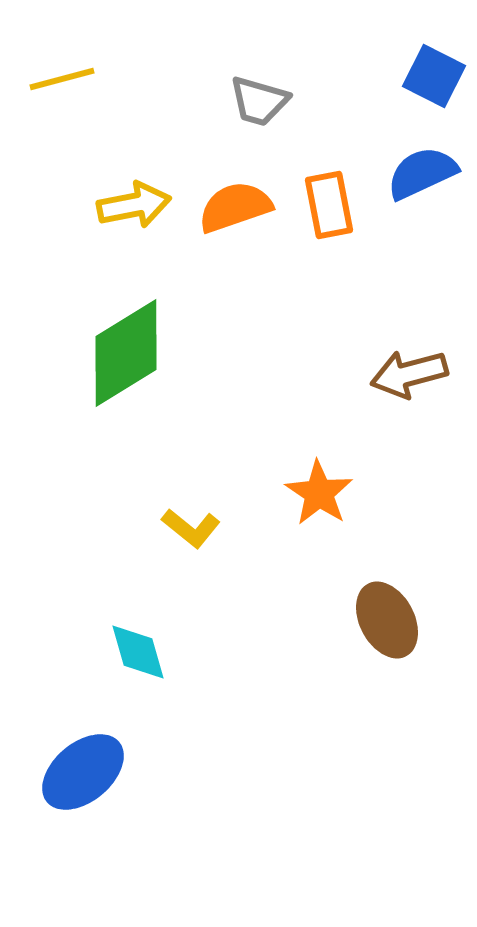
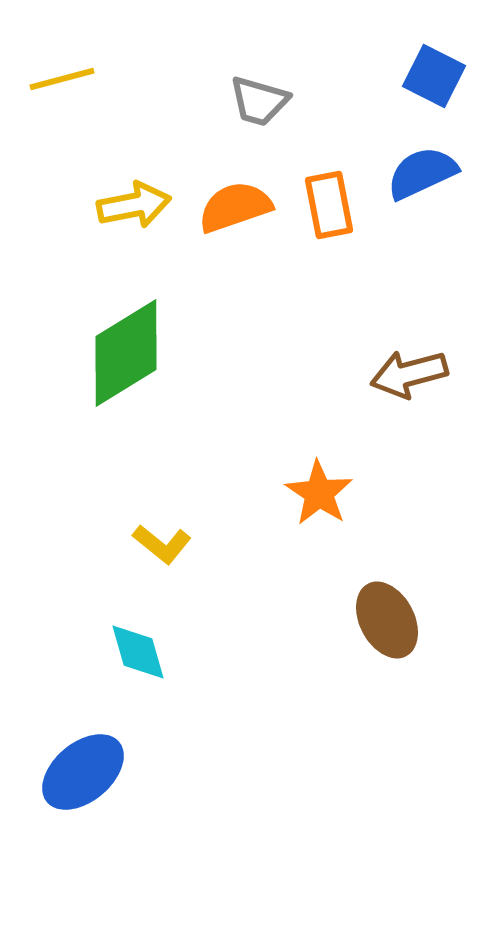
yellow L-shape: moved 29 px left, 16 px down
